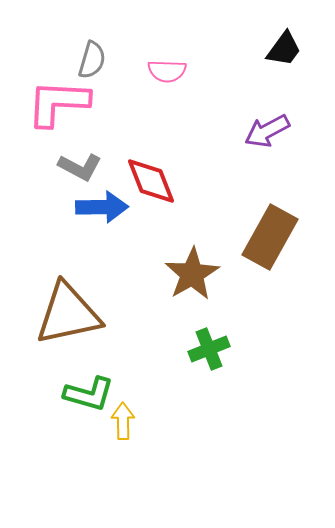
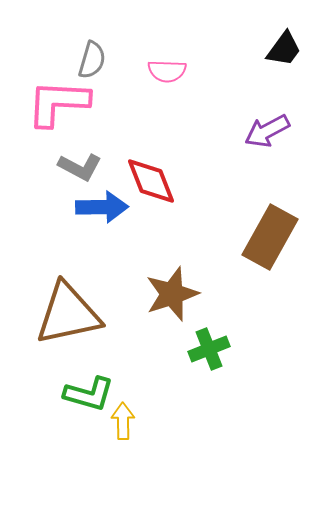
brown star: moved 20 px left, 20 px down; rotated 12 degrees clockwise
